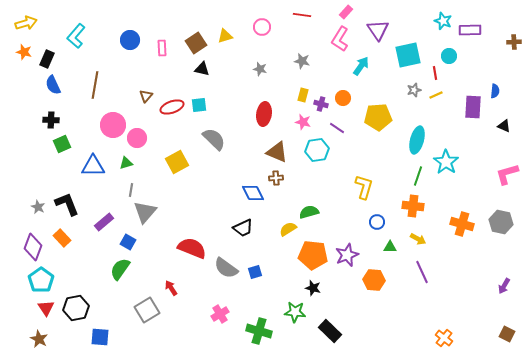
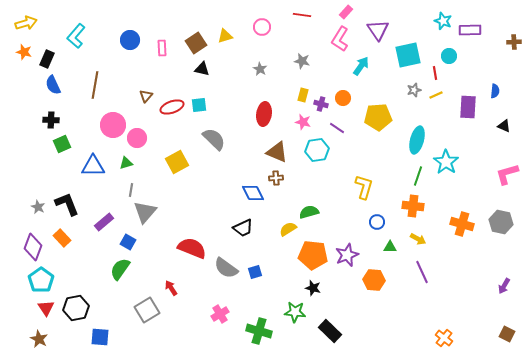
gray star at (260, 69): rotated 16 degrees clockwise
purple rectangle at (473, 107): moved 5 px left
